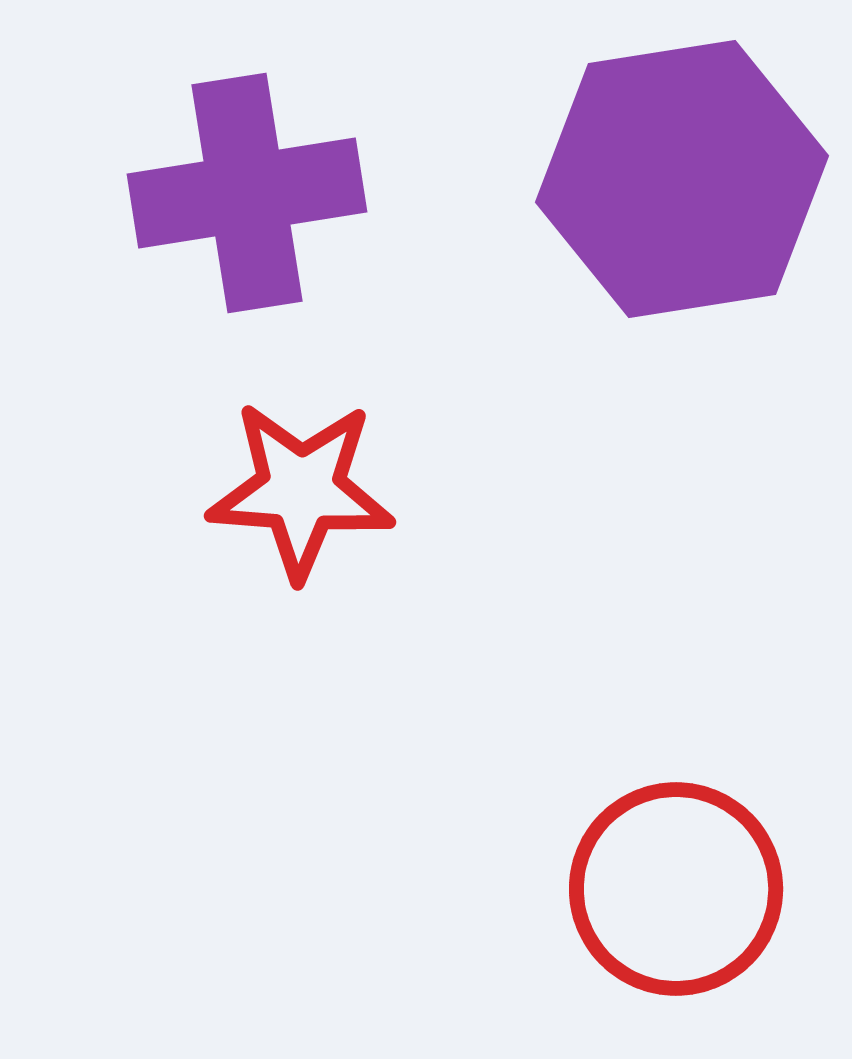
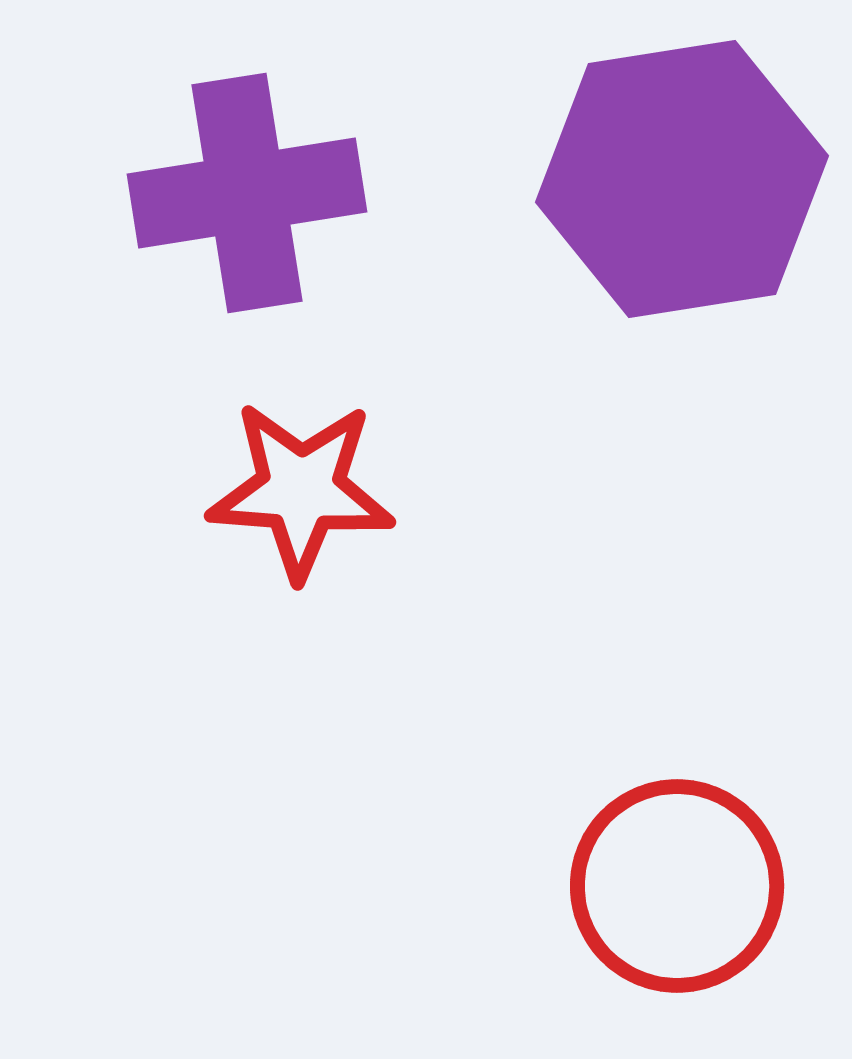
red circle: moved 1 px right, 3 px up
